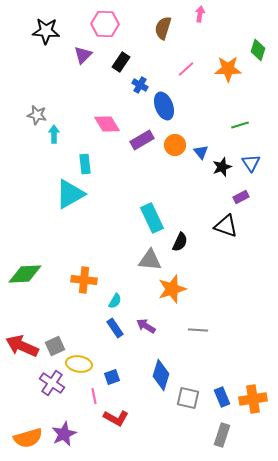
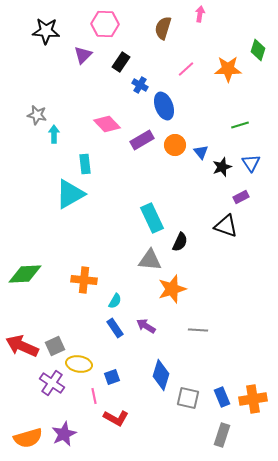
pink diamond at (107, 124): rotated 12 degrees counterclockwise
